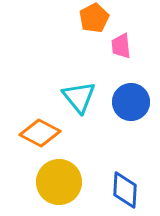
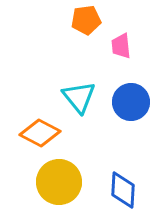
orange pentagon: moved 8 px left, 2 px down; rotated 20 degrees clockwise
blue diamond: moved 2 px left
